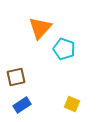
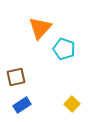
yellow square: rotated 21 degrees clockwise
